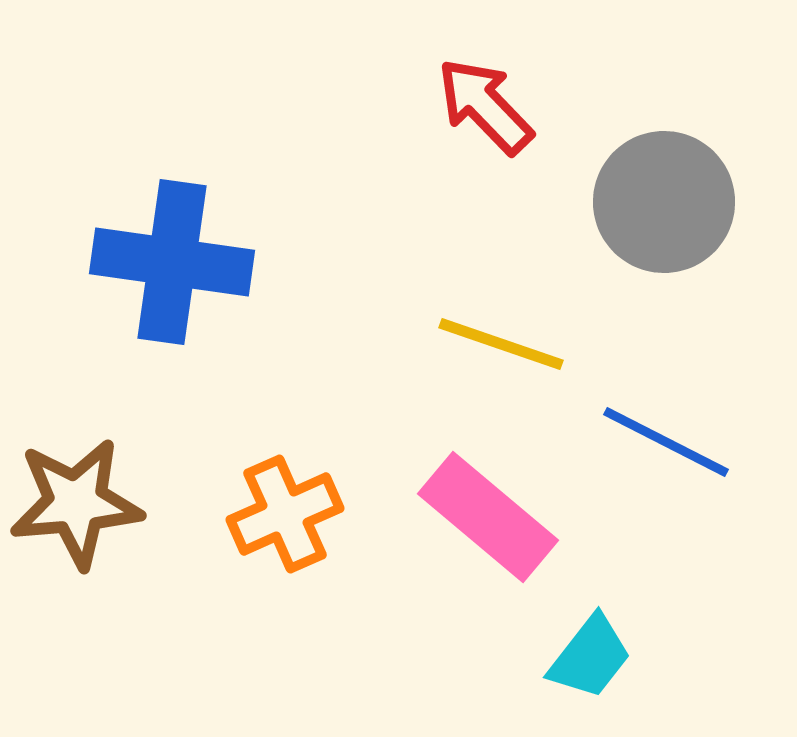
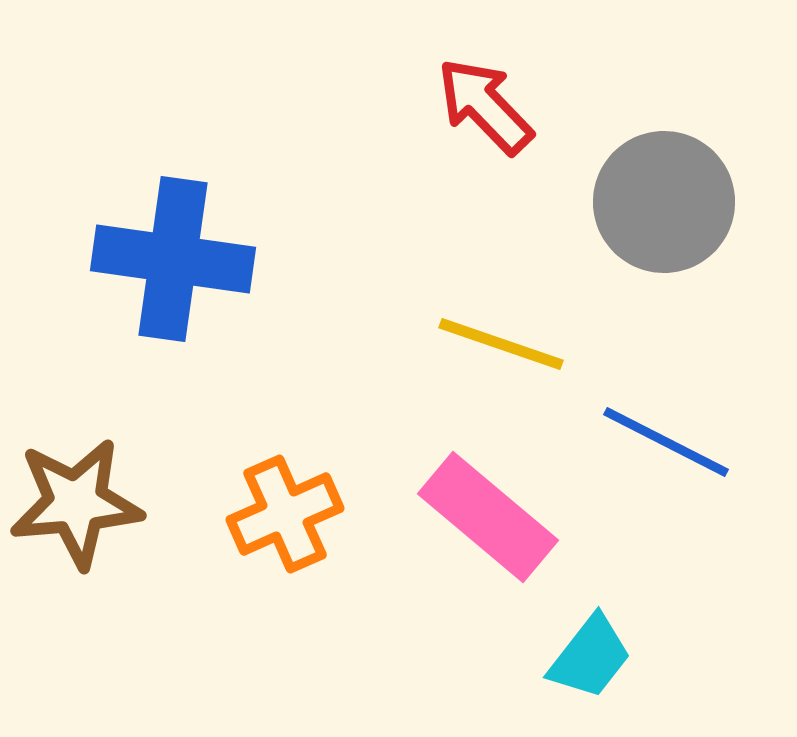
blue cross: moved 1 px right, 3 px up
